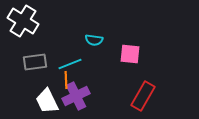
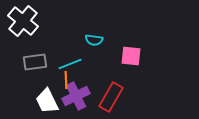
white cross: rotated 8 degrees clockwise
pink square: moved 1 px right, 2 px down
red rectangle: moved 32 px left, 1 px down
